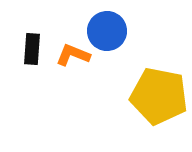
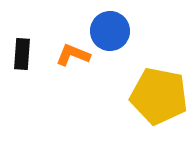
blue circle: moved 3 px right
black rectangle: moved 10 px left, 5 px down
